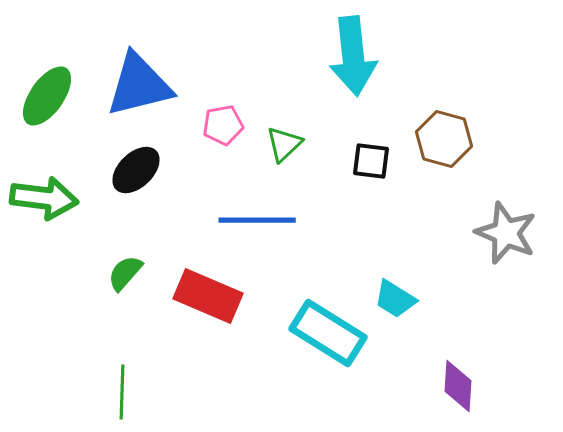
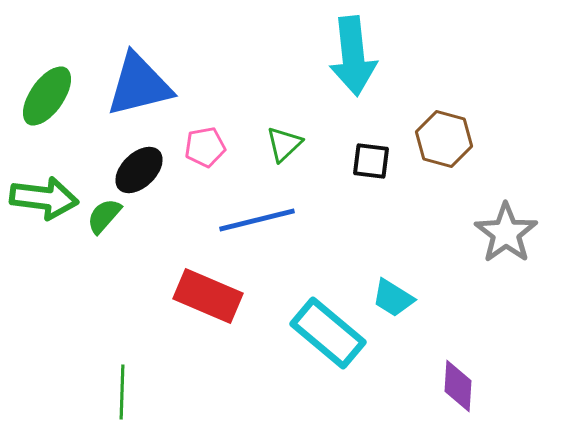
pink pentagon: moved 18 px left, 22 px down
black ellipse: moved 3 px right
blue line: rotated 14 degrees counterclockwise
gray star: rotated 14 degrees clockwise
green semicircle: moved 21 px left, 57 px up
cyan trapezoid: moved 2 px left, 1 px up
cyan rectangle: rotated 8 degrees clockwise
